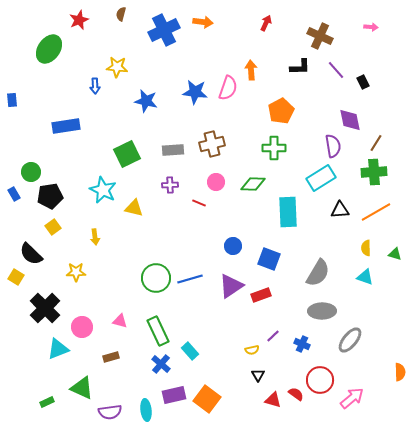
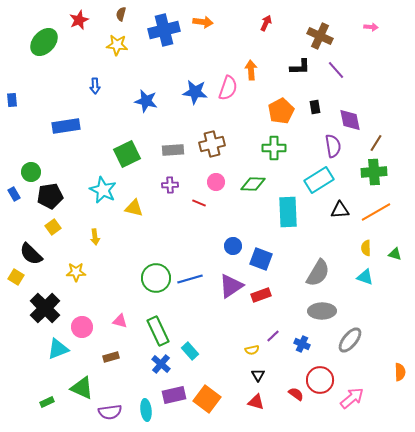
blue cross at (164, 30): rotated 12 degrees clockwise
green ellipse at (49, 49): moved 5 px left, 7 px up; rotated 8 degrees clockwise
yellow star at (117, 67): moved 22 px up
black rectangle at (363, 82): moved 48 px left, 25 px down; rotated 16 degrees clockwise
cyan rectangle at (321, 178): moved 2 px left, 2 px down
blue square at (269, 259): moved 8 px left
red triangle at (273, 400): moved 17 px left, 2 px down
